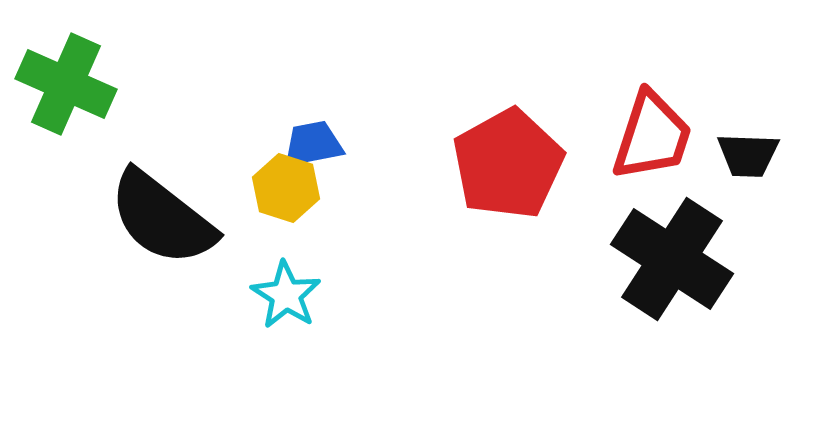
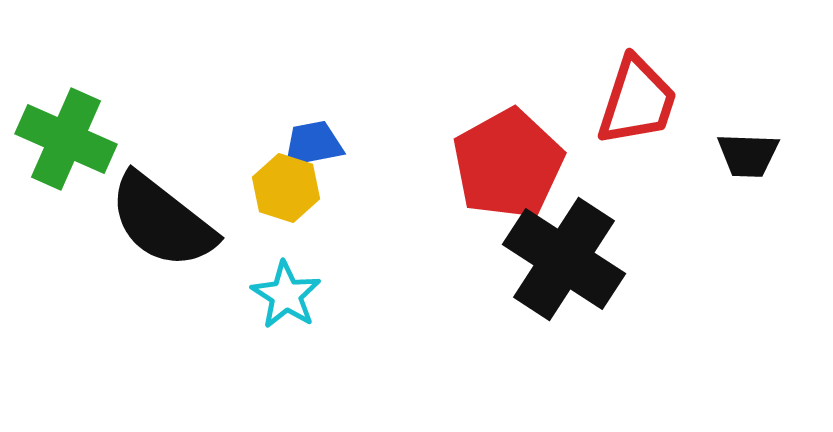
green cross: moved 55 px down
red trapezoid: moved 15 px left, 35 px up
black semicircle: moved 3 px down
black cross: moved 108 px left
